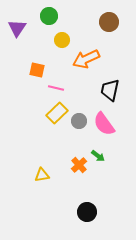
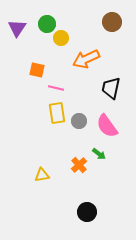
green circle: moved 2 px left, 8 px down
brown circle: moved 3 px right
yellow circle: moved 1 px left, 2 px up
black trapezoid: moved 1 px right, 2 px up
yellow rectangle: rotated 55 degrees counterclockwise
pink semicircle: moved 3 px right, 2 px down
green arrow: moved 1 px right, 2 px up
